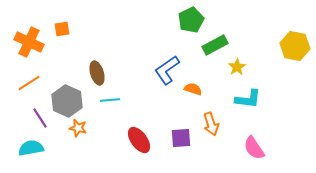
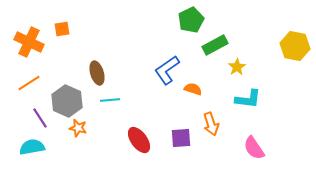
cyan semicircle: moved 1 px right, 1 px up
